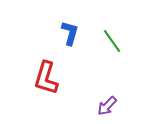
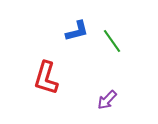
blue L-shape: moved 7 px right, 2 px up; rotated 60 degrees clockwise
purple arrow: moved 6 px up
